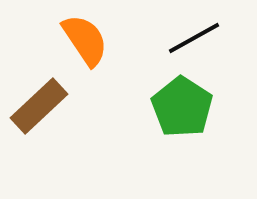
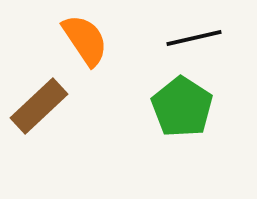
black line: rotated 16 degrees clockwise
